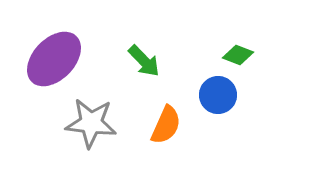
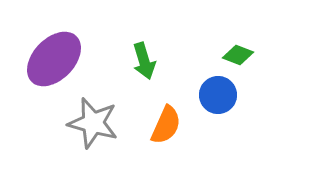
green arrow: rotated 27 degrees clockwise
gray star: moved 2 px right; rotated 9 degrees clockwise
